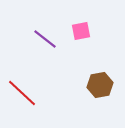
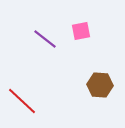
brown hexagon: rotated 15 degrees clockwise
red line: moved 8 px down
